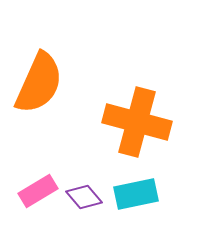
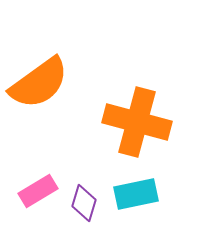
orange semicircle: rotated 30 degrees clockwise
purple diamond: moved 6 px down; rotated 57 degrees clockwise
